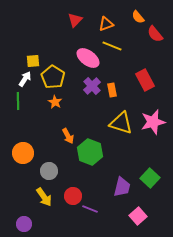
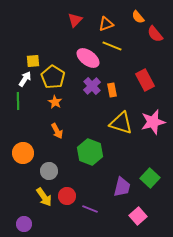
orange arrow: moved 11 px left, 5 px up
red circle: moved 6 px left
